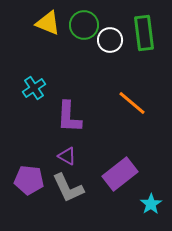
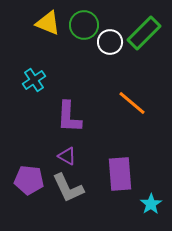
green rectangle: rotated 52 degrees clockwise
white circle: moved 2 px down
cyan cross: moved 8 px up
purple rectangle: rotated 56 degrees counterclockwise
